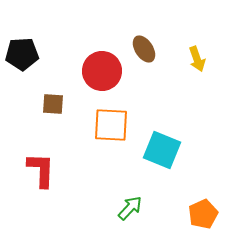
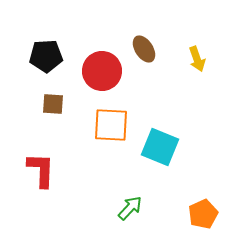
black pentagon: moved 24 px right, 2 px down
cyan square: moved 2 px left, 3 px up
